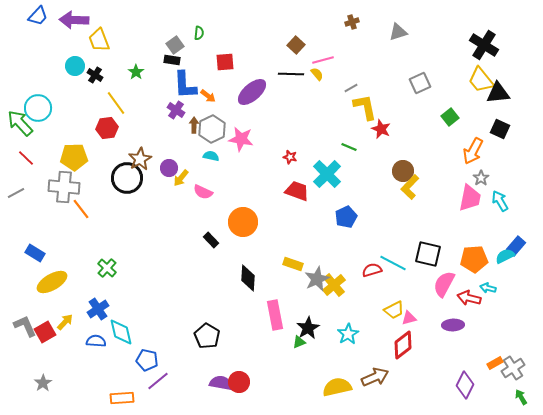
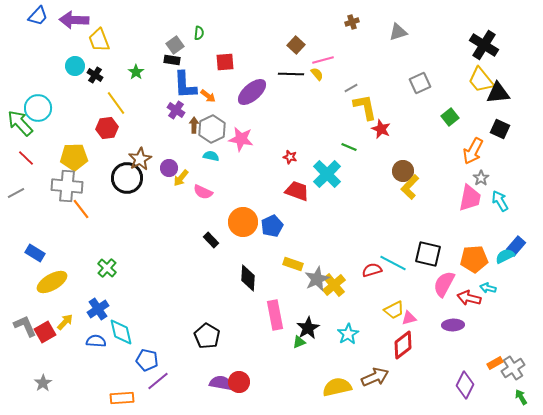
gray cross at (64, 187): moved 3 px right, 1 px up
blue pentagon at (346, 217): moved 74 px left, 9 px down
